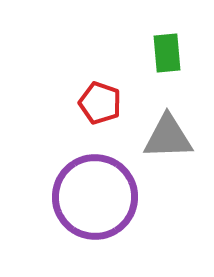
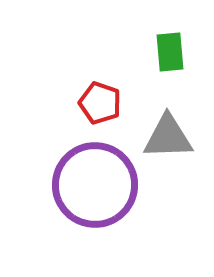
green rectangle: moved 3 px right, 1 px up
purple circle: moved 12 px up
